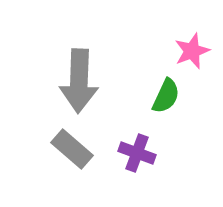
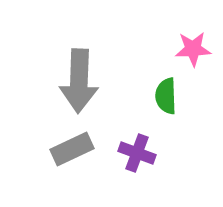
pink star: moved 1 px right, 2 px up; rotated 18 degrees clockwise
green semicircle: rotated 153 degrees clockwise
gray rectangle: rotated 66 degrees counterclockwise
